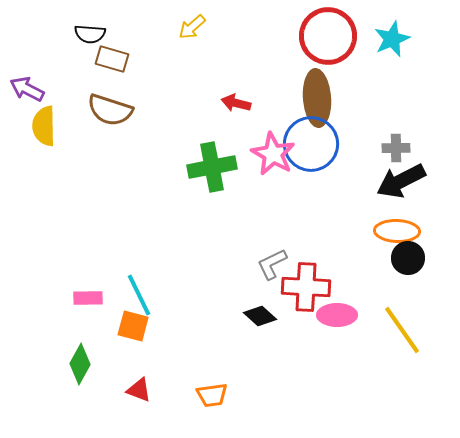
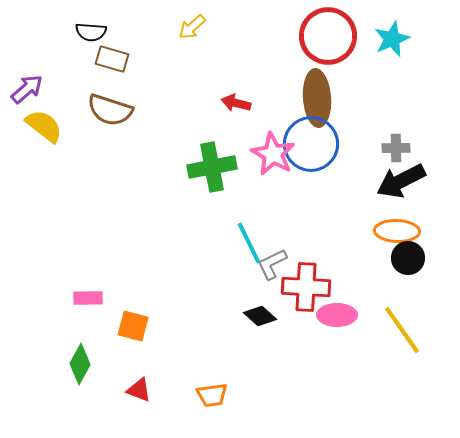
black semicircle: moved 1 px right, 2 px up
purple arrow: rotated 112 degrees clockwise
yellow semicircle: rotated 129 degrees clockwise
cyan line: moved 110 px right, 52 px up
